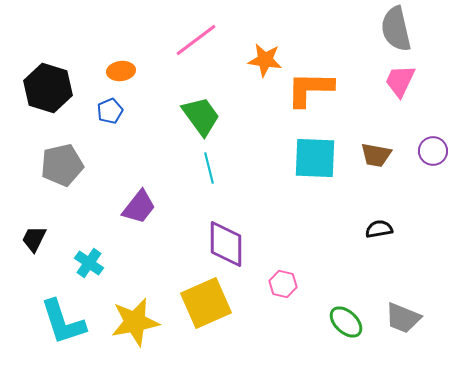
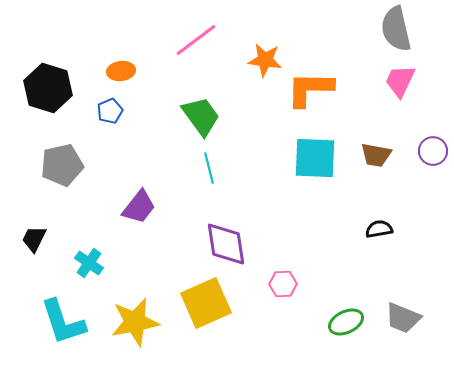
purple diamond: rotated 9 degrees counterclockwise
pink hexagon: rotated 16 degrees counterclockwise
green ellipse: rotated 68 degrees counterclockwise
